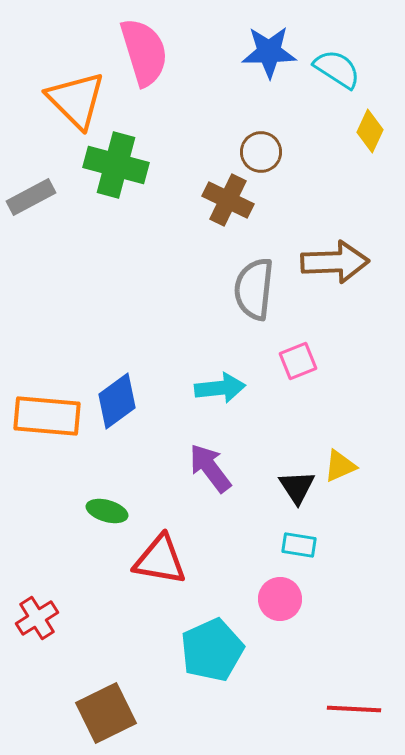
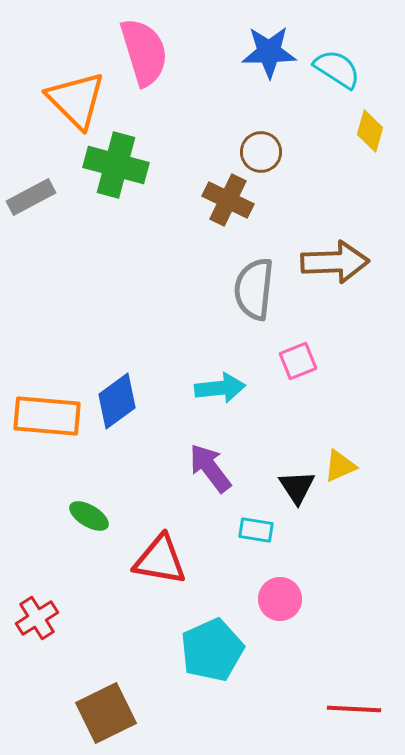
yellow diamond: rotated 9 degrees counterclockwise
green ellipse: moved 18 px left, 5 px down; rotated 15 degrees clockwise
cyan rectangle: moved 43 px left, 15 px up
